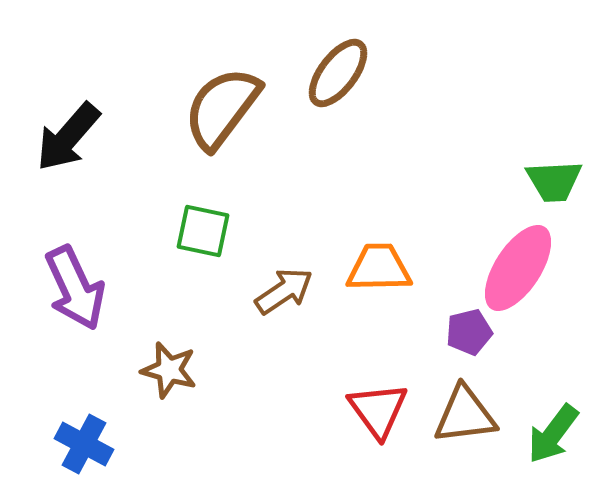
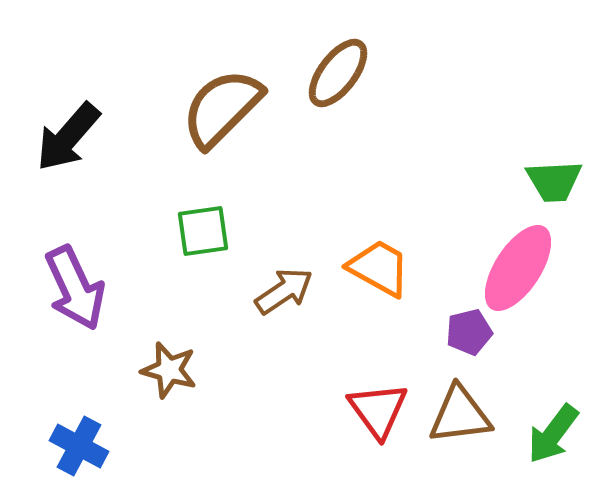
brown semicircle: rotated 8 degrees clockwise
green square: rotated 20 degrees counterclockwise
orange trapezoid: rotated 30 degrees clockwise
brown triangle: moved 5 px left
blue cross: moved 5 px left, 2 px down
